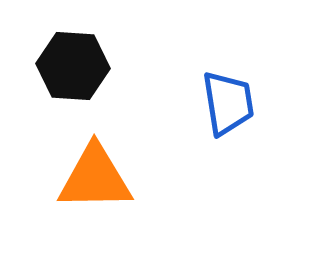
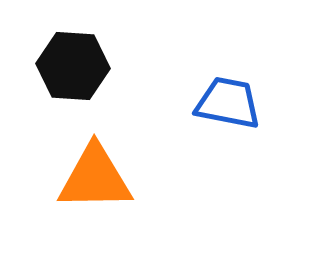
blue trapezoid: rotated 70 degrees counterclockwise
